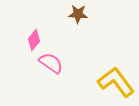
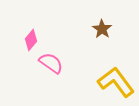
brown star: moved 24 px right, 15 px down; rotated 30 degrees clockwise
pink diamond: moved 3 px left
